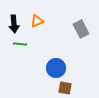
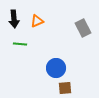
black arrow: moved 5 px up
gray rectangle: moved 2 px right, 1 px up
brown square: rotated 16 degrees counterclockwise
